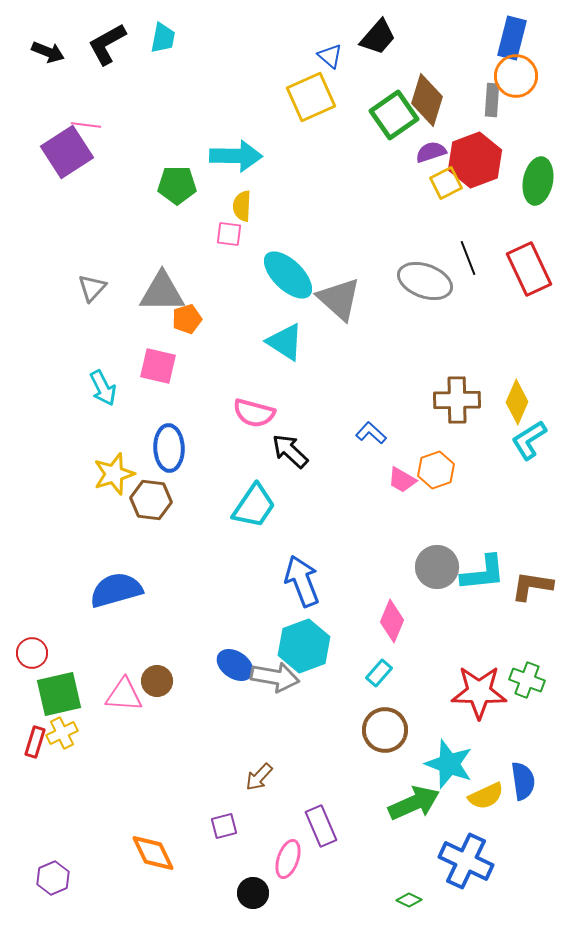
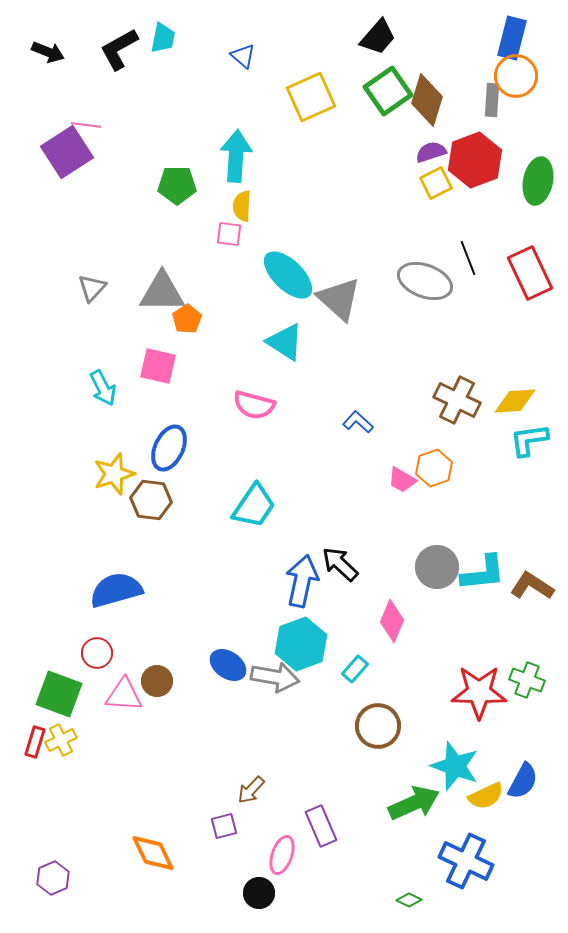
black L-shape at (107, 44): moved 12 px right, 5 px down
blue triangle at (330, 56): moved 87 px left
green square at (394, 115): moved 6 px left, 24 px up
cyan arrow at (236, 156): rotated 87 degrees counterclockwise
yellow square at (446, 183): moved 10 px left
red rectangle at (529, 269): moved 1 px right, 4 px down
orange pentagon at (187, 319): rotated 16 degrees counterclockwise
brown cross at (457, 400): rotated 27 degrees clockwise
yellow diamond at (517, 402): moved 2 px left, 1 px up; rotated 63 degrees clockwise
pink semicircle at (254, 413): moved 8 px up
blue L-shape at (371, 433): moved 13 px left, 11 px up
cyan L-shape at (529, 440): rotated 24 degrees clockwise
blue ellipse at (169, 448): rotated 27 degrees clockwise
black arrow at (290, 451): moved 50 px right, 113 px down
orange hexagon at (436, 470): moved 2 px left, 2 px up
blue arrow at (302, 581): rotated 33 degrees clockwise
brown L-shape at (532, 586): rotated 24 degrees clockwise
cyan hexagon at (304, 646): moved 3 px left, 2 px up
red circle at (32, 653): moved 65 px right
blue ellipse at (235, 665): moved 7 px left
cyan rectangle at (379, 673): moved 24 px left, 4 px up
green square at (59, 694): rotated 33 degrees clockwise
brown circle at (385, 730): moved 7 px left, 4 px up
yellow cross at (62, 733): moved 1 px left, 7 px down
cyan star at (449, 764): moved 6 px right, 2 px down
brown arrow at (259, 777): moved 8 px left, 13 px down
blue semicircle at (523, 781): rotated 36 degrees clockwise
pink ellipse at (288, 859): moved 6 px left, 4 px up
black circle at (253, 893): moved 6 px right
